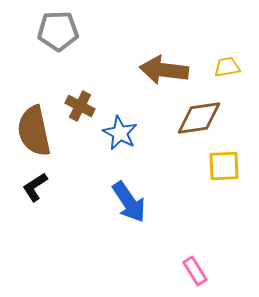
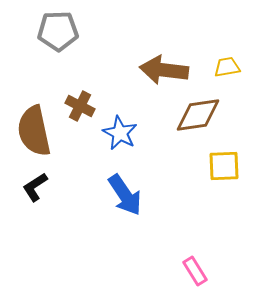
brown diamond: moved 1 px left, 3 px up
blue arrow: moved 4 px left, 7 px up
